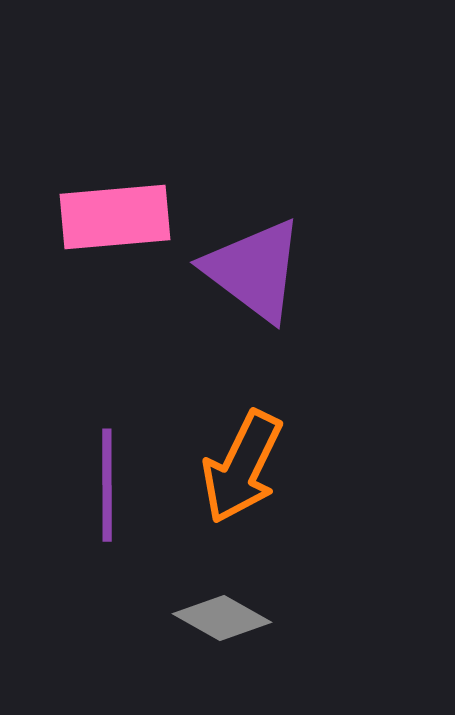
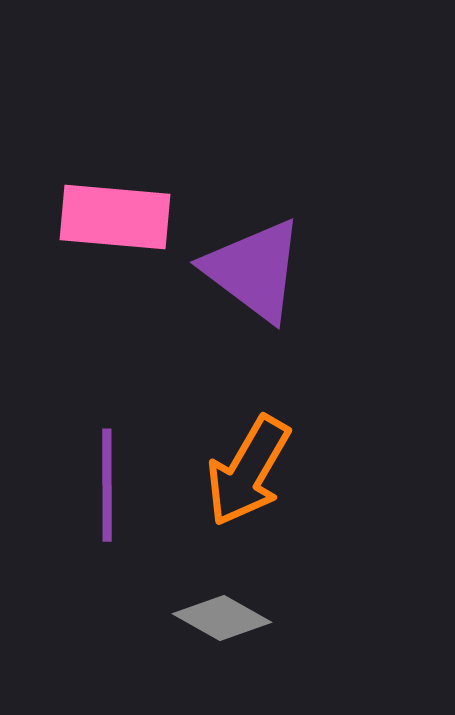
pink rectangle: rotated 10 degrees clockwise
orange arrow: moved 6 px right, 4 px down; rotated 4 degrees clockwise
